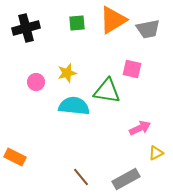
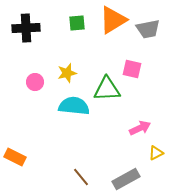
black cross: rotated 12 degrees clockwise
pink circle: moved 1 px left
green triangle: moved 2 px up; rotated 12 degrees counterclockwise
